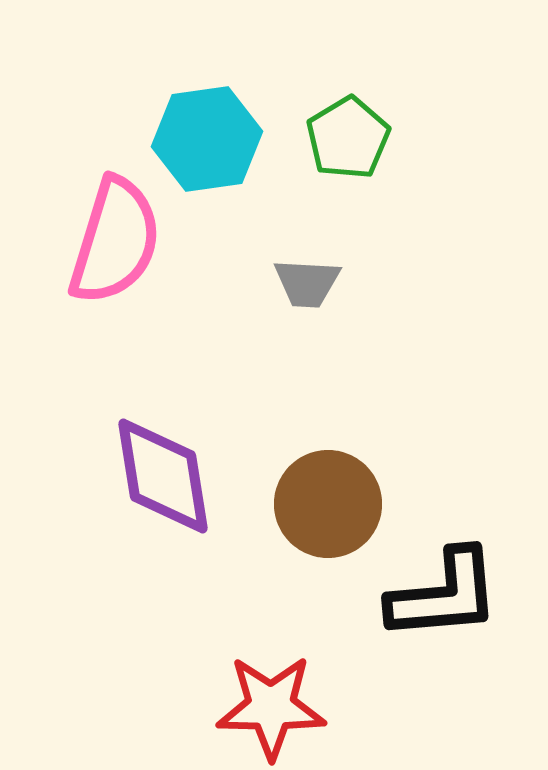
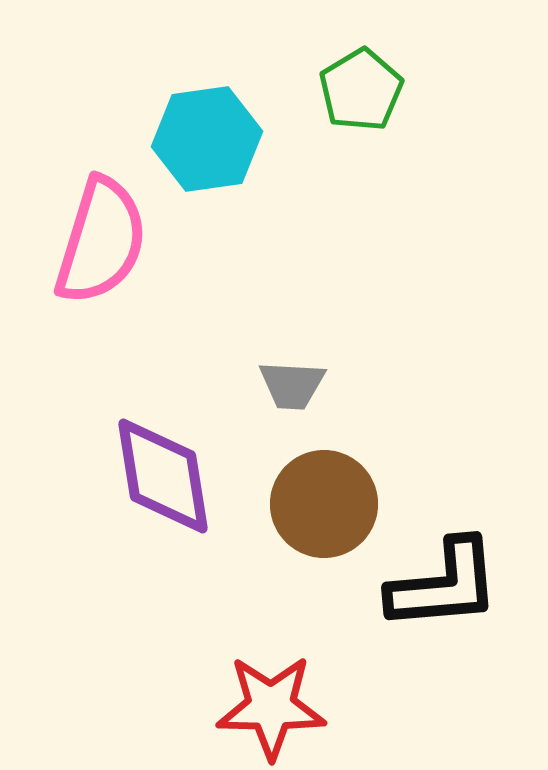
green pentagon: moved 13 px right, 48 px up
pink semicircle: moved 14 px left
gray trapezoid: moved 15 px left, 102 px down
brown circle: moved 4 px left
black L-shape: moved 10 px up
